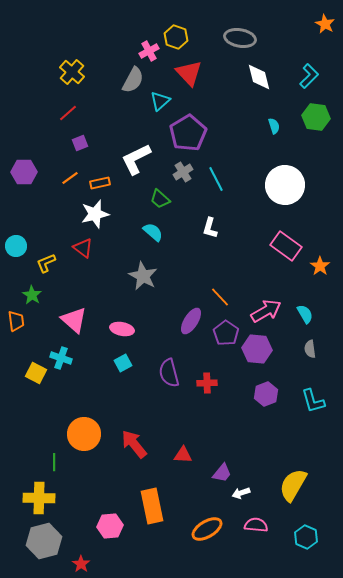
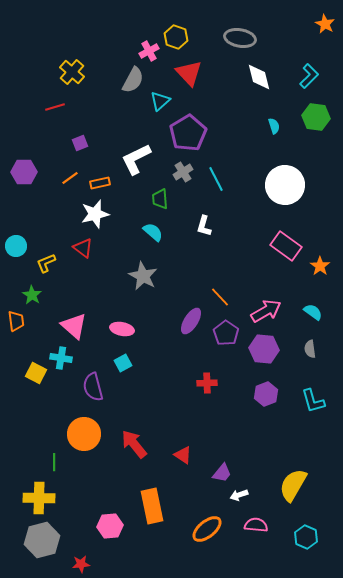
red line at (68, 113): moved 13 px left, 6 px up; rotated 24 degrees clockwise
green trapezoid at (160, 199): rotated 45 degrees clockwise
white L-shape at (210, 228): moved 6 px left, 2 px up
cyan semicircle at (305, 314): moved 8 px right, 2 px up; rotated 24 degrees counterclockwise
pink triangle at (74, 320): moved 6 px down
purple hexagon at (257, 349): moved 7 px right
cyan cross at (61, 358): rotated 10 degrees counterclockwise
purple semicircle at (169, 373): moved 76 px left, 14 px down
red triangle at (183, 455): rotated 30 degrees clockwise
white arrow at (241, 493): moved 2 px left, 2 px down
orange ellipse at (207, 529): rotated 8 degrees counterclockwise
gray hexagon at (44, 541): moved 2 px left, 1 px up
red star at (81, 564): rotated 30 degrees clockwise
